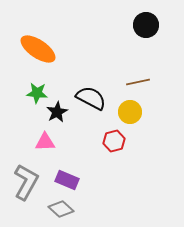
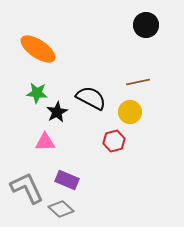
gray L-shape: moved 1 px right, 6 px down; rotated 54 degrees counterclockwise
